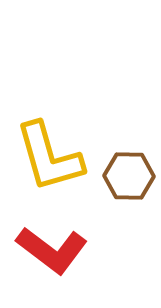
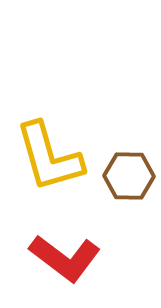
red L-shape: moved 13 px right, 8 px down
